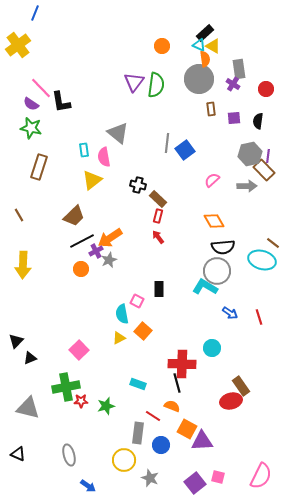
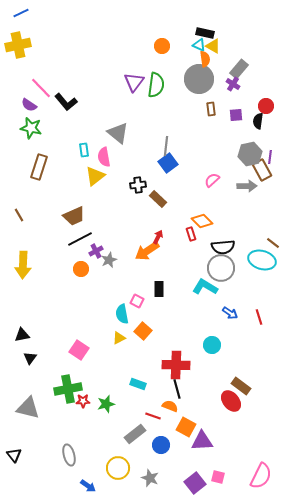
blue line at (35, 13): moved 14 px left; rotated 42 degrees clockwise
black rectangle at (205, 33): rotated 54 degrees clockwise
yellow cross at (18, 45): rotated 25 degrees clockwise
gray rectangle at (239, 69): rotated 48 degrees clockwise
red circle at (266, 89): moved 17 px down
black L-shape at (61, 102): moved 5 px right; rotated 30 degrees counterclockwise
purple semicircle at (31, 104): moved 2 px left, 1 px down
purple square at (234, 118): moved 2 px right, 3 px up
gray line at (167, 143): moved 1 px left, 3 px down
blue square at (185, 150): moved 17 px left, 13 px down
purple line at (268, 156): moved 2 px right, 1 px down
brown rectangle at (264, 170): moved 2 px left; rotated 15 degrees clockwise
yellow triangle at (92, 180): moved 3 px right, 4 px up
black cross at (138, 185): rotated 21 degrees counterclockwise
brown trapezoid at (74, 216): rotated 20 degrees clockwise
red rectangle at (158, 216): moved 33 px right, 18 px down; rotated 32 degrees counterclockwise
orange diamond at (214, 221): moved 12 px left; rotated 15 degrees counterclockwise
red arrow at (158, 237): rotated 64 degrees clockwise
orange arrow at (110, 238): moved 37 px right, 13 px down
black line at (82, 241): moved 2 px left, 2 px up
gray circle at (217, 271): moved 4 px right, 3 px up
black triangle at (16, 341): moved 6 px right, 6 px up; rotated 35 degrees clockwise
cyan circle at (212, 348): moved 3 px up
pink square at (79, 350): rotated 12 degrees counterclockwise
black triangle at (30, 358): rotated 32 degrees counterclockwise
red cross at (182, 364): moved 6 px left, 1 px down
black line at (177, 383): moved 6 px down
brown rectangle at (241, 386): rotated 18 degrees counterclockwise
green cross at (66, 387): moved 2 px right, 2 px down
red star at (81, 401): moved 2 px right
red ellipse at (231, 401): rotated 65 degrees clockwise
green star at (106, 406): moved 2 px up
orange semicircle at (172, 406): moved 2 px left
red line at (153, 416): rotated 14 degrees counterclockwise
orange square at (187, 429): moved 1 px left, 2 px up
gray rectangle at (138, 433): moved 3 px left, 1 px down; rotated 45 degrees clockwise
black triangle at (18, 454): moved 4 px left, 1 px down; rotated 28 degrees clockwise
yellow circle at (124, 460): moved 6 px left, 8 px down
